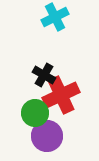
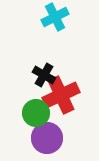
green circle: moved 1 px right
purple circle: moved 2 px down
